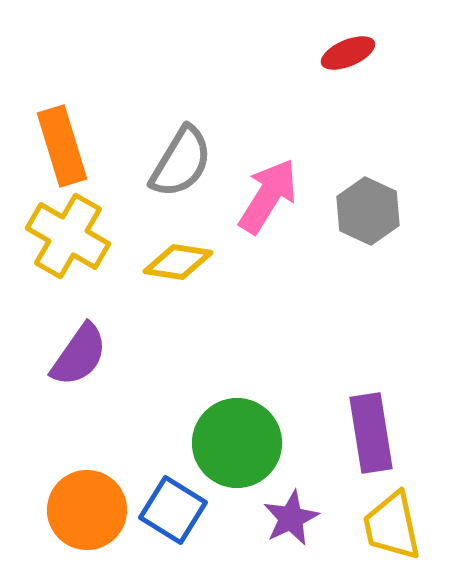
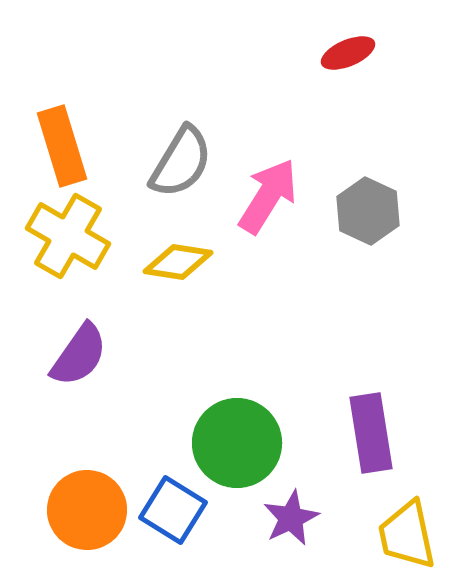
yellow trapezoid: moved 15 px right, 9 px down
